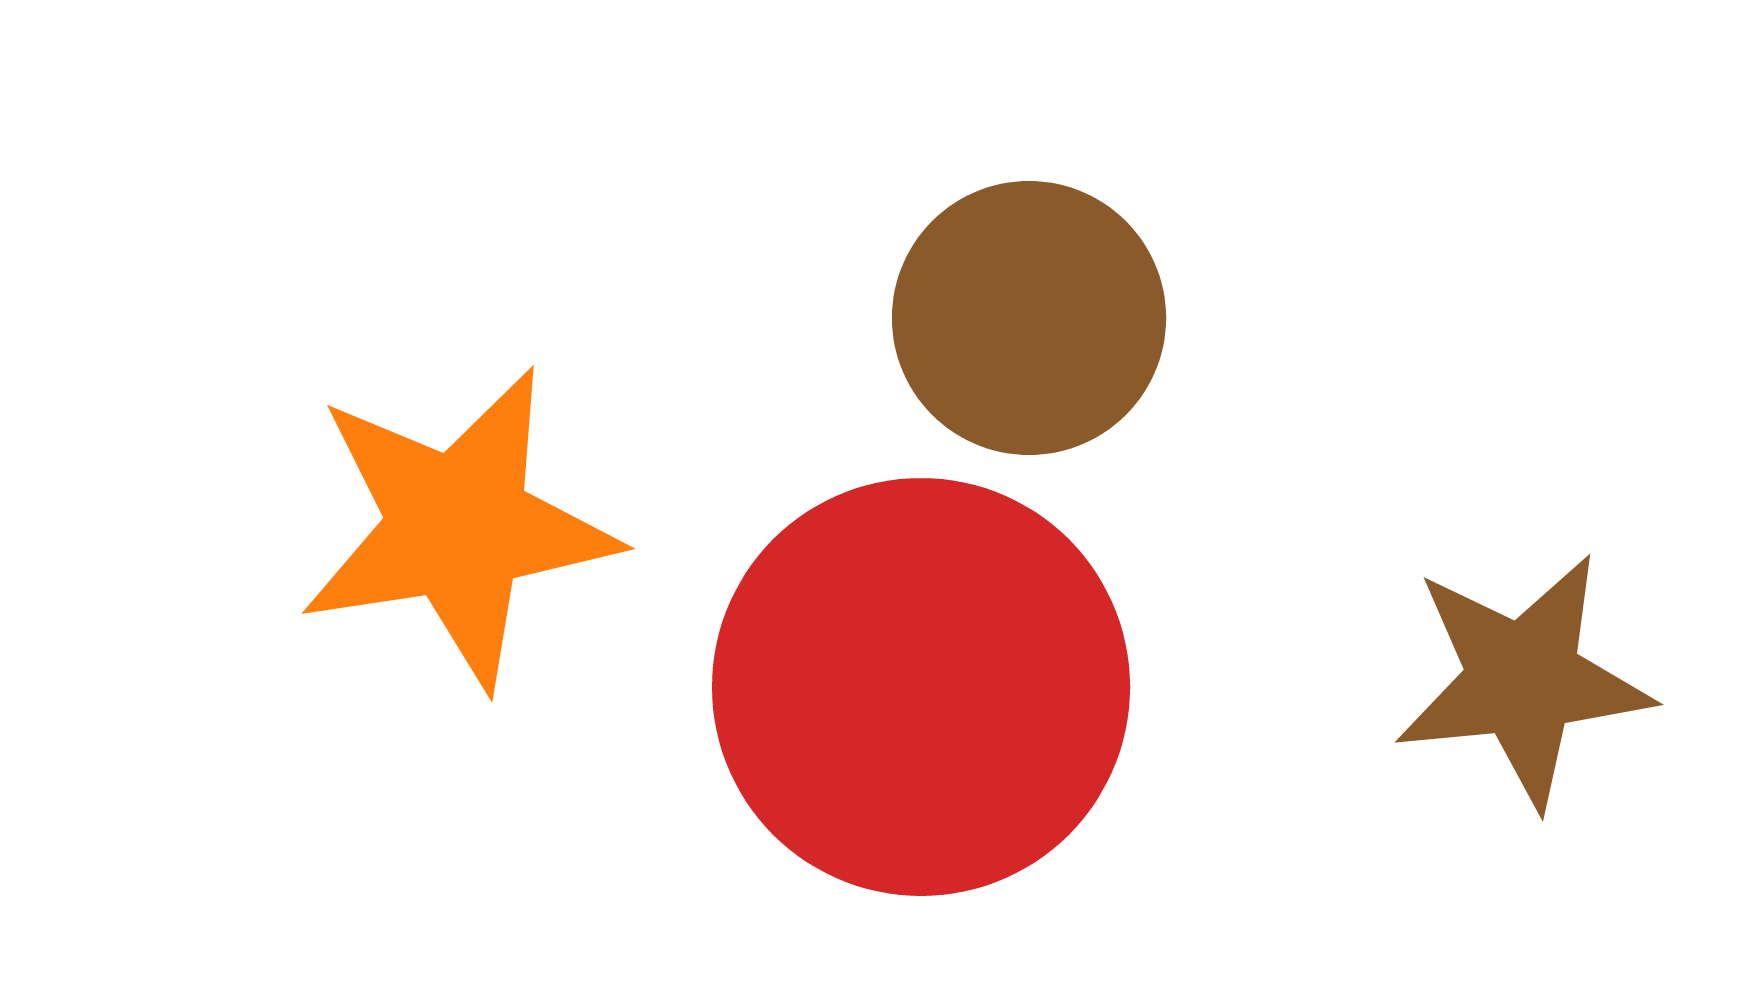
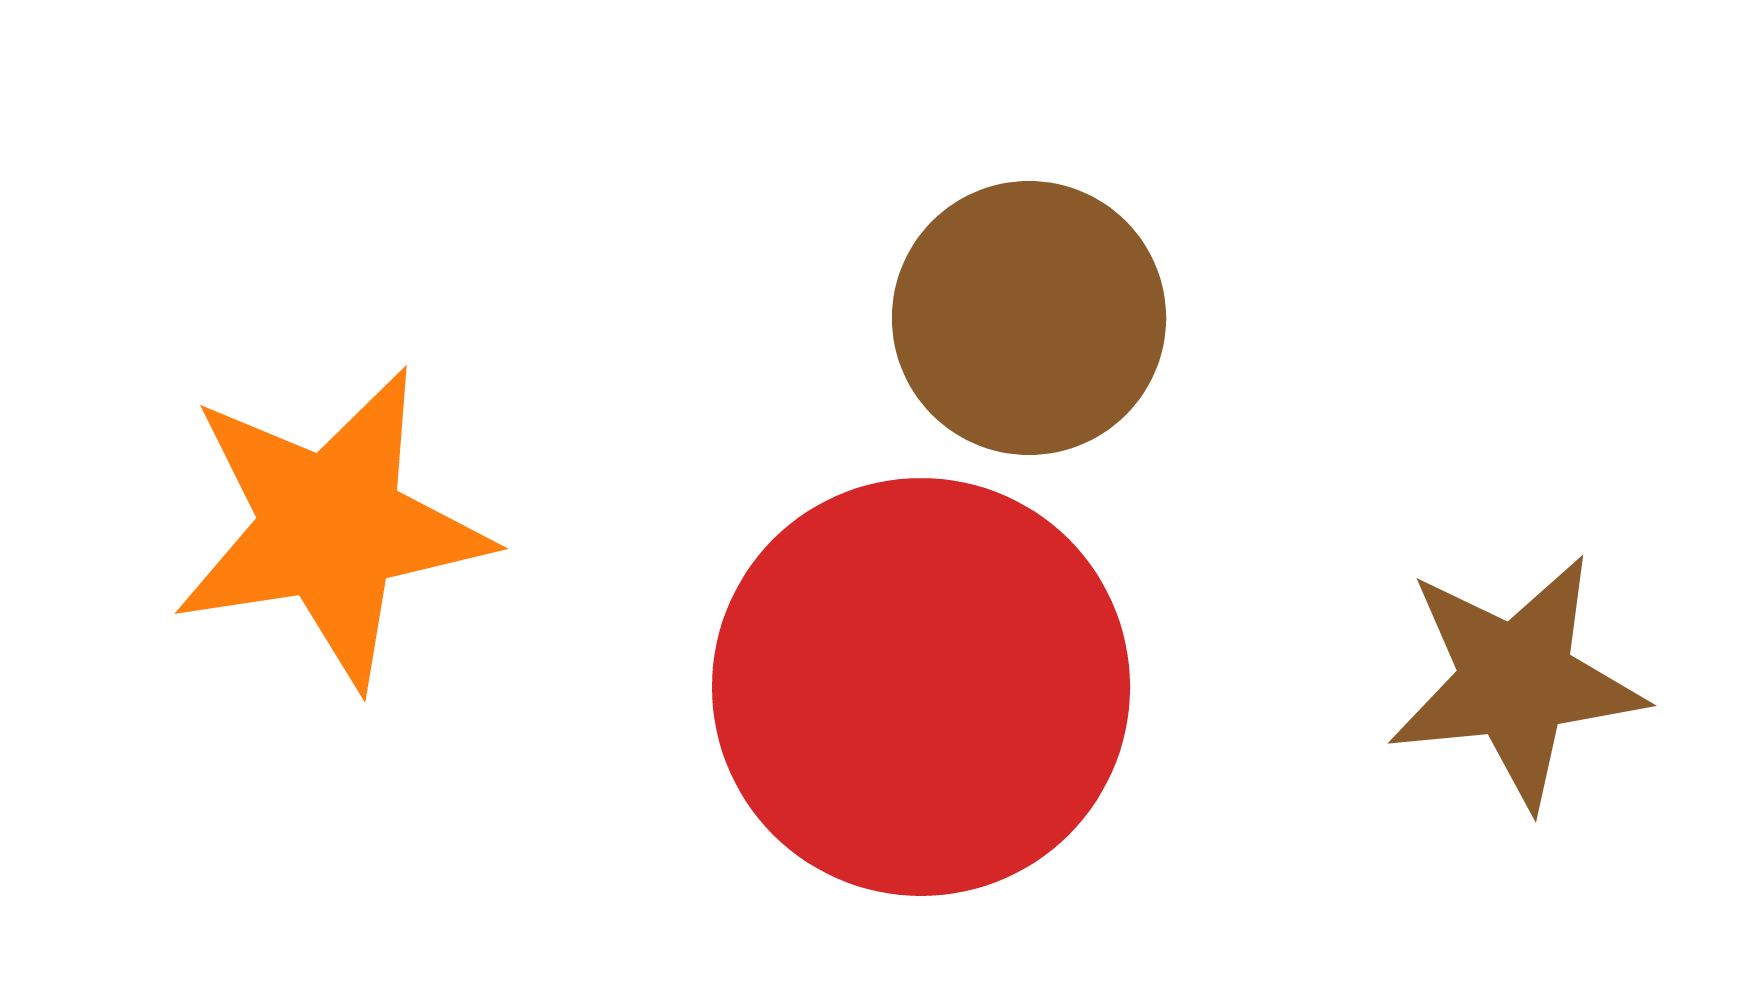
orange star: moved 127 px left
brown star: moved 7 px left, 1 px down
